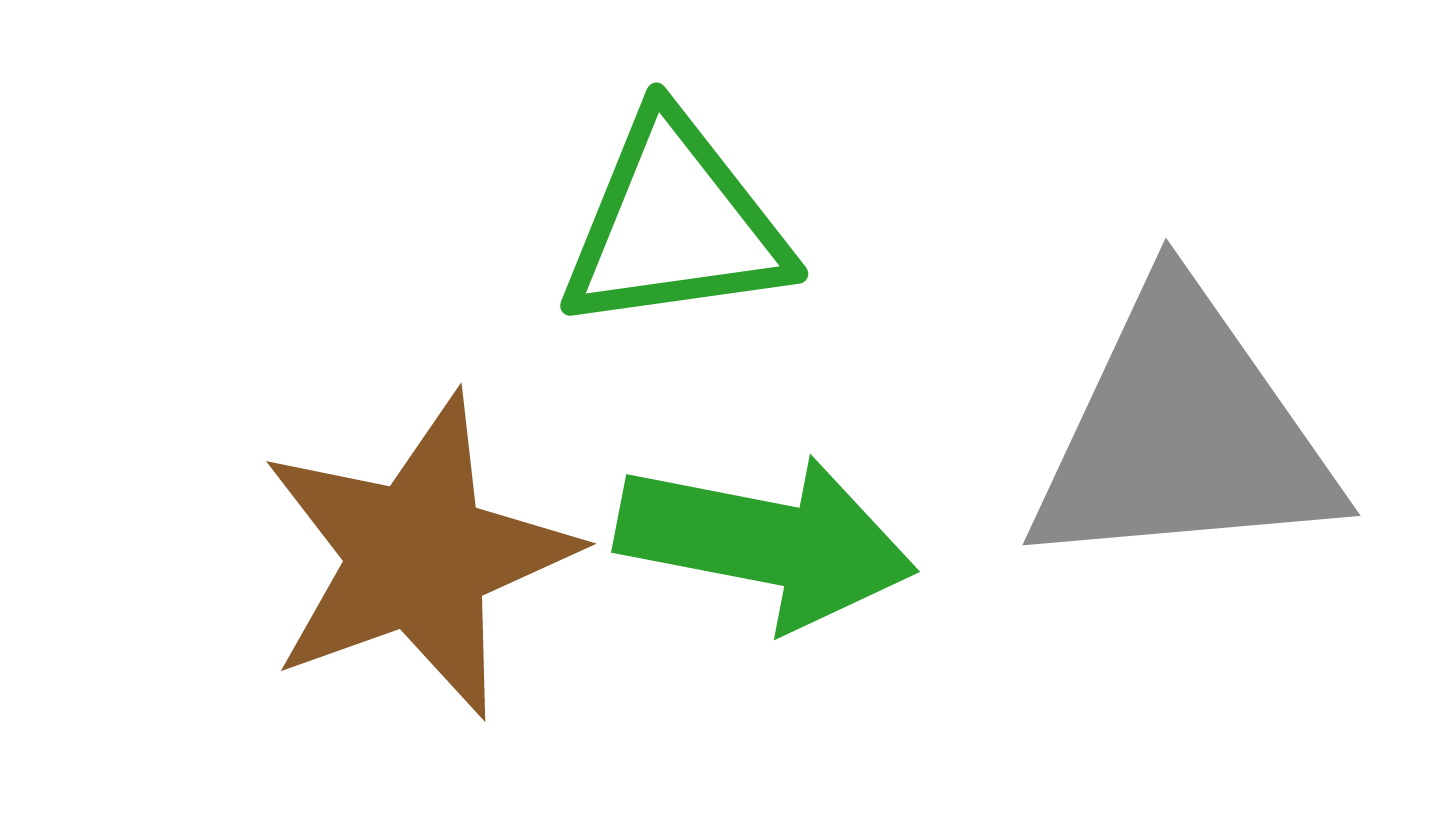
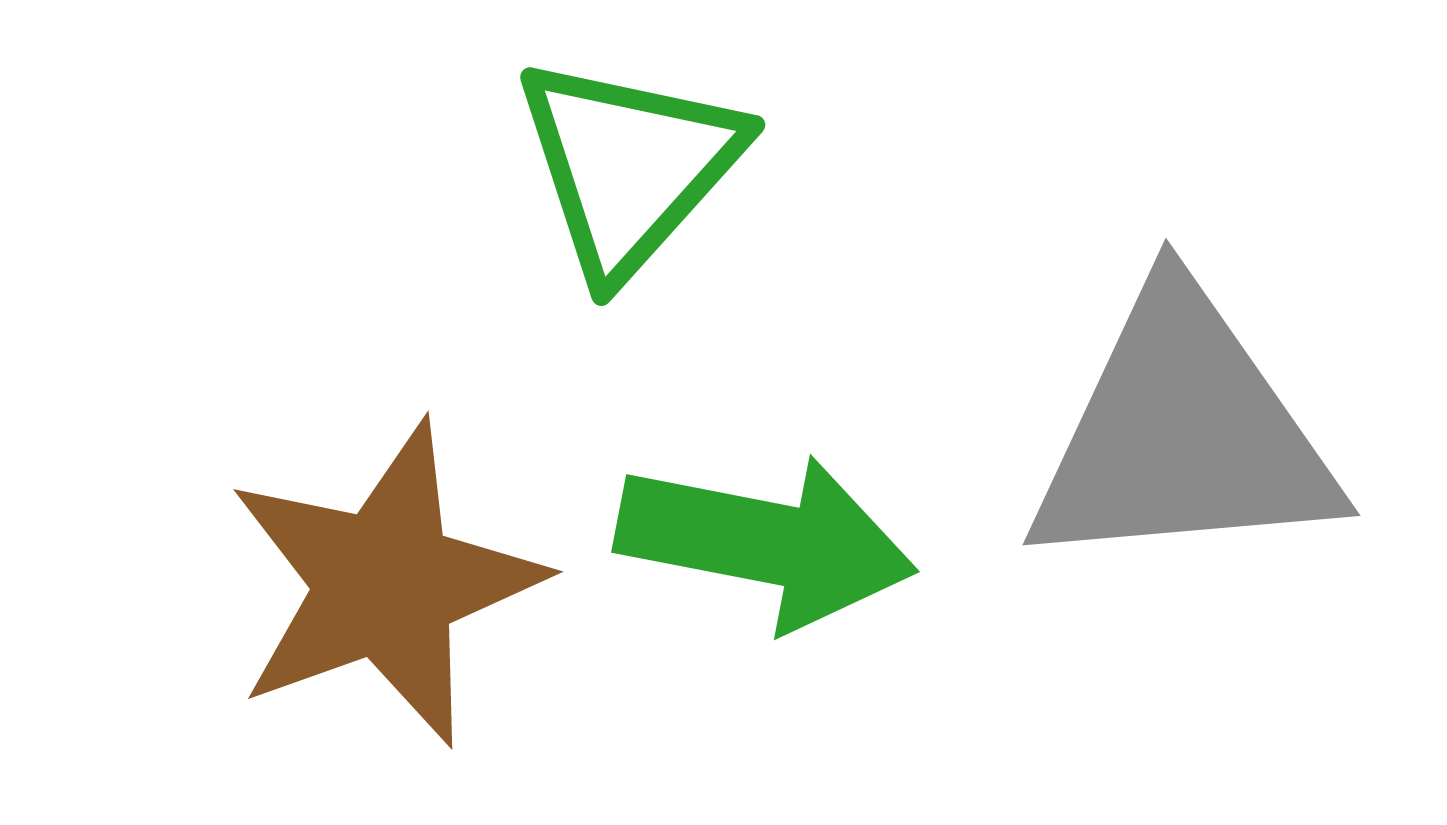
green triangle: moved 46 px left, 58 px up; rotated 40 degrees counterclockwise
brown star: moved 33 px left, 28 px down
